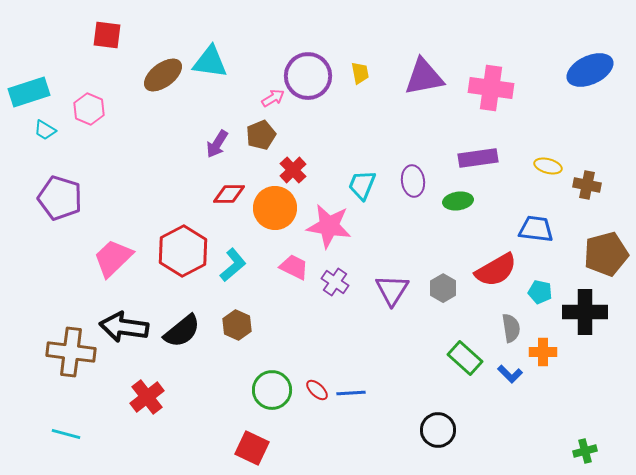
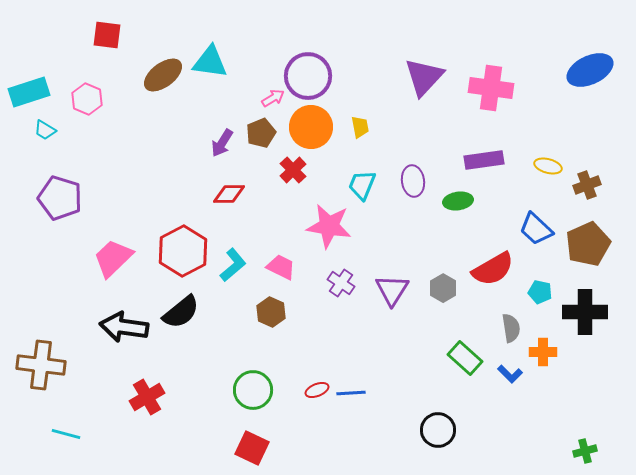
yellow trapezoid at (360, 73): moved 54 px down
purple triangle at (424, 77): rotated 36 degrees counterclockwise
pink hexagon at (89, 109): moved 2 px left, 10 px up
brown pentagon at (261, 135): moved 2 px up
purple arrow at (217, 144): moved 5 px right, 1 px up
purple rectangle at (478, 158): moved 6 px right, 2 px down
brown cross at (587, 185): rotated 32 degrees counterclockwise
orange circle at (275, 208): moved 36 px right, 81 px up
blue trapezoid at (536, 229): rotated 144 degrees counterclockwise
brown pentagon at (606, 254): moved 18 px left, 10 px up; rotated 9 degrees counterclockwise
pink trapezoid at (294, 267): moved 13 px left
red semicircle at (496, 270): moved 3 px left, 1 px up
purple cross at (335, 282): moved 6 px right, 1 px down
brown hexagon at (237, 325): moved 34 px right, 13 px up
black semicircle at (182, 331): moved 1 px left, 19 px up
brown cross at (71, 352): moved 30 px left, 13 px down
green circle at (272, 390): moved 19 px left
red ellipse at (317, 390): rotated 65 degrees counterclockwise
red cross at (147, 397): rotated 8 degrees clockwise
